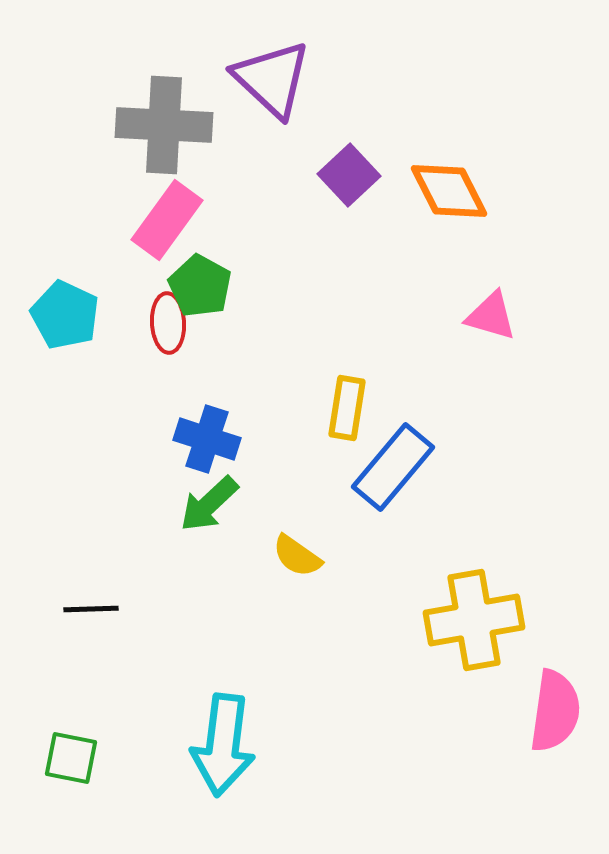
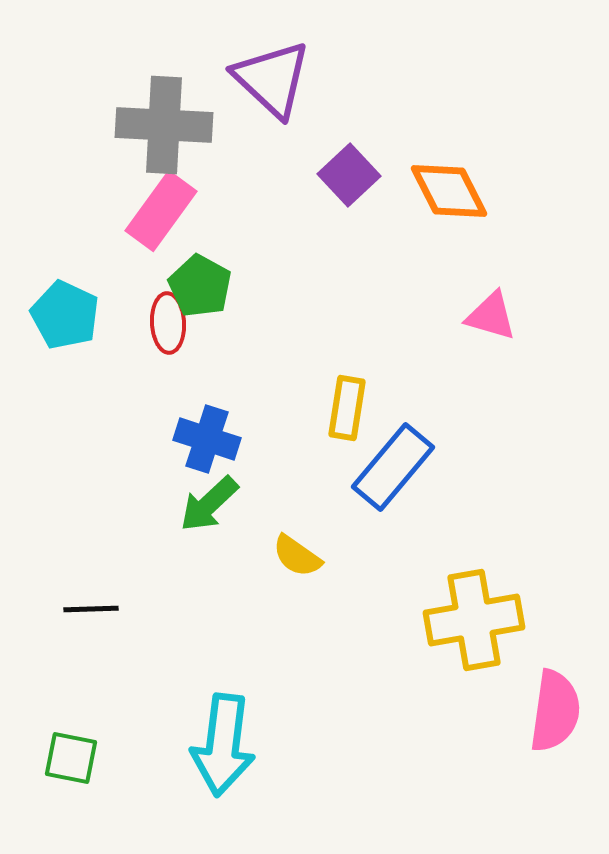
pink rectangle: moved 6 px left, 9 px up
